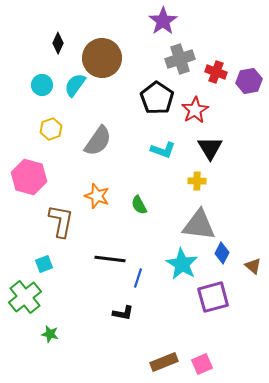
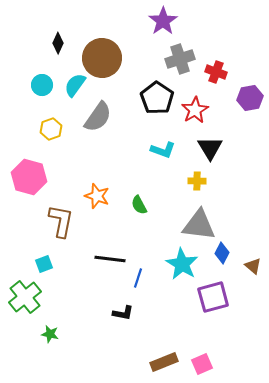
purple hexagon: moved 1 px right, 17 px down
gray semicircle: moved 24 px up
